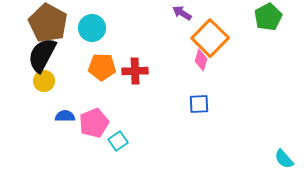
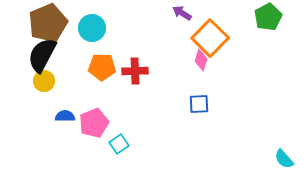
brown pentagon: rotated 21 degrees clockwise
cyan square: moved 1 px right, 3 px down
